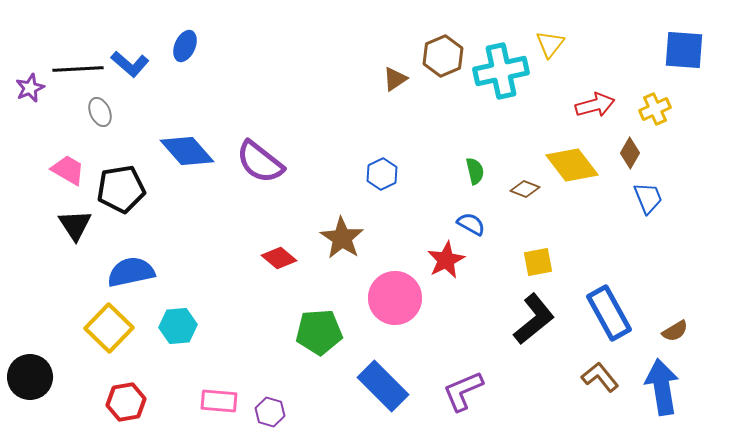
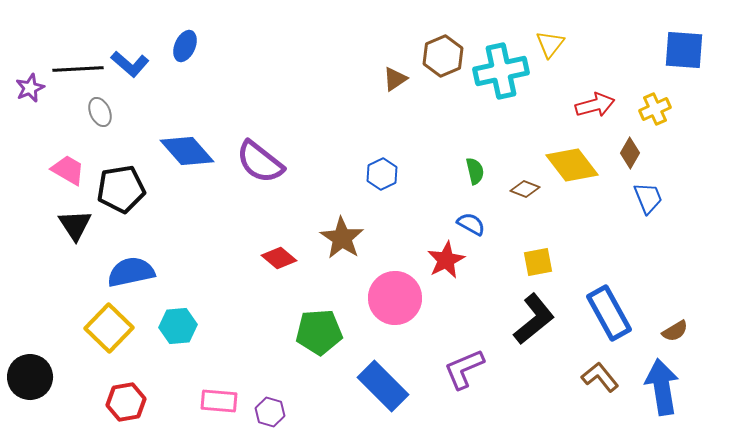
purple L-shape at (463, 391): moved 1 px right, 22 px up
